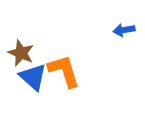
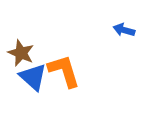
blue arrow: rotated 25 degrees clockwise
